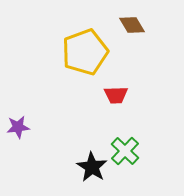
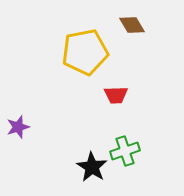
yellow pentagon: rotated 9 degrees clockwise
purple star: rotated 10 degrees counterclockwise
green cross: rotated 28 degrees clockwise
